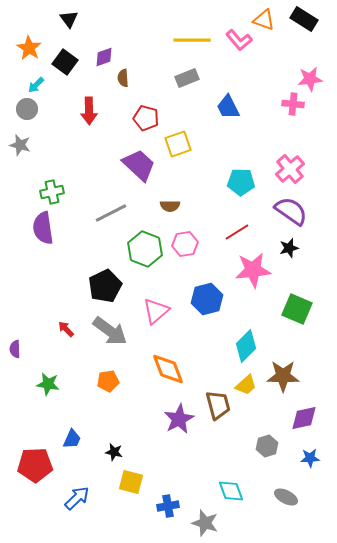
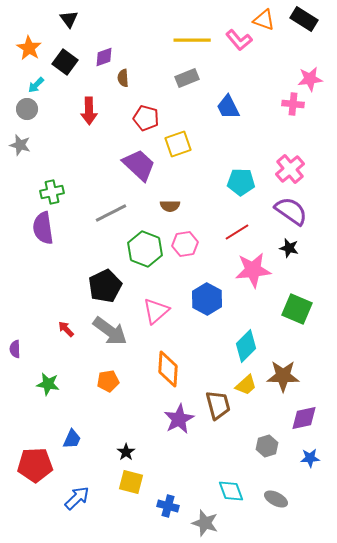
black star at (289, 248): rotated 30 degrees clockwise
blue hexagon at (207, 299): rotated 16 degrees counterclockwise
orange diamond at (168, 369): rotated 24 degrees clockwise
black star at (114, 452): moved 12 px right; rotated 24 degrees clockwise
gray ellipse at (286, 497): moved 10 px left, 2 px down
blue cross at (168, 506): rotated 25 degrees clockwise
